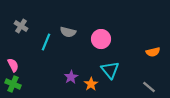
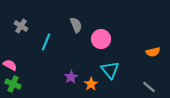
gray semicircle: moved 8 px right, 7 px up; rotated 126 degrees counterclockwise
pink semicircle: moved 3 px left; rotated 32 degrees counterclockwise
